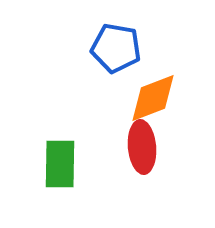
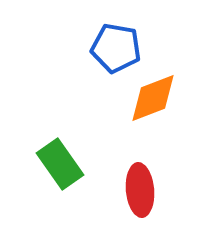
red ellipse: moved 2 px left, 43 px down
green rectangle: rotated 36 degrees counterclockwise
